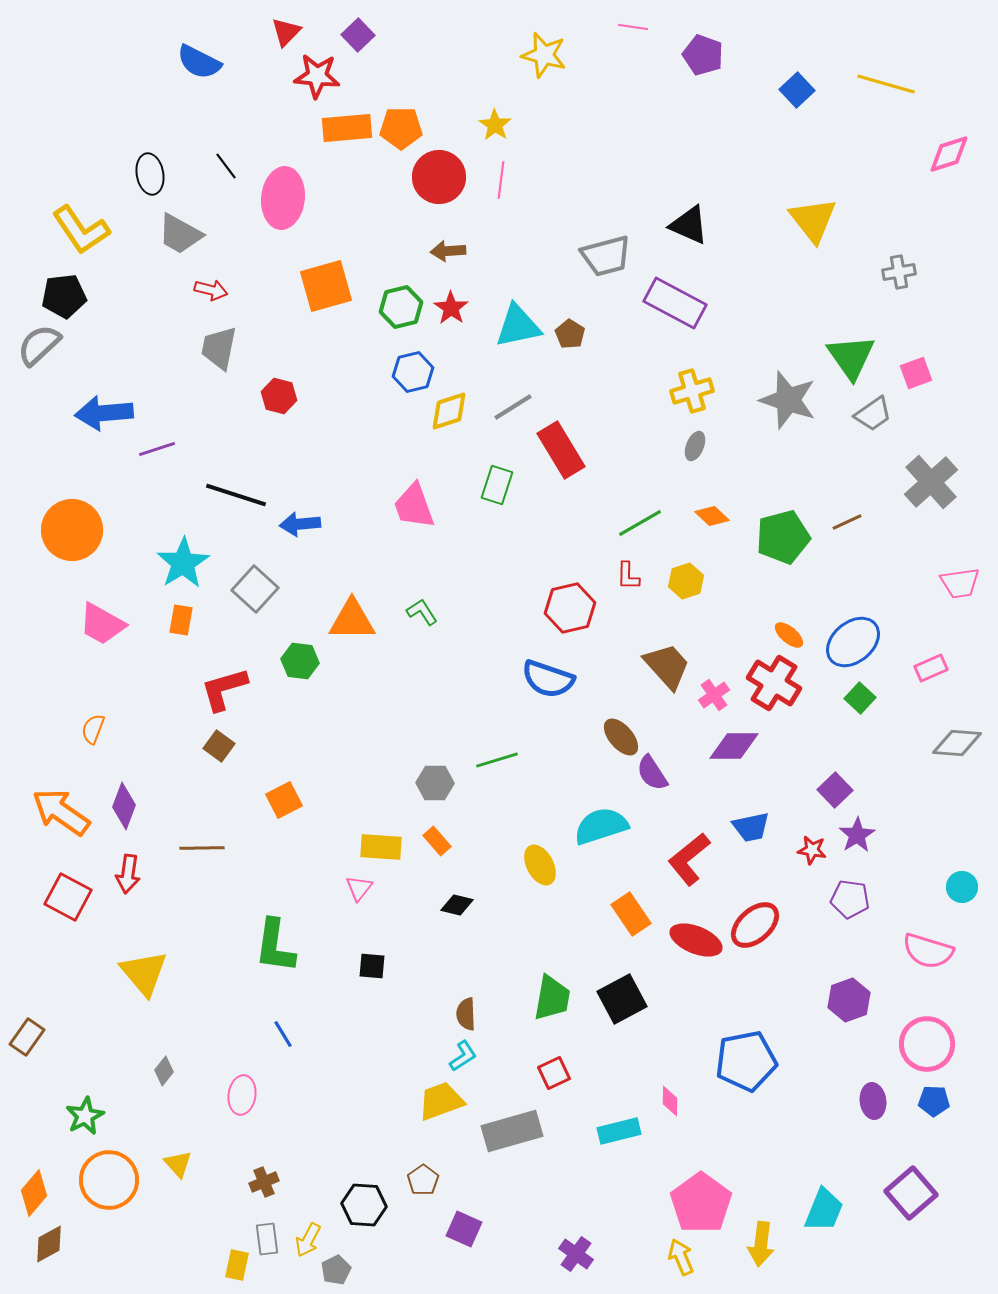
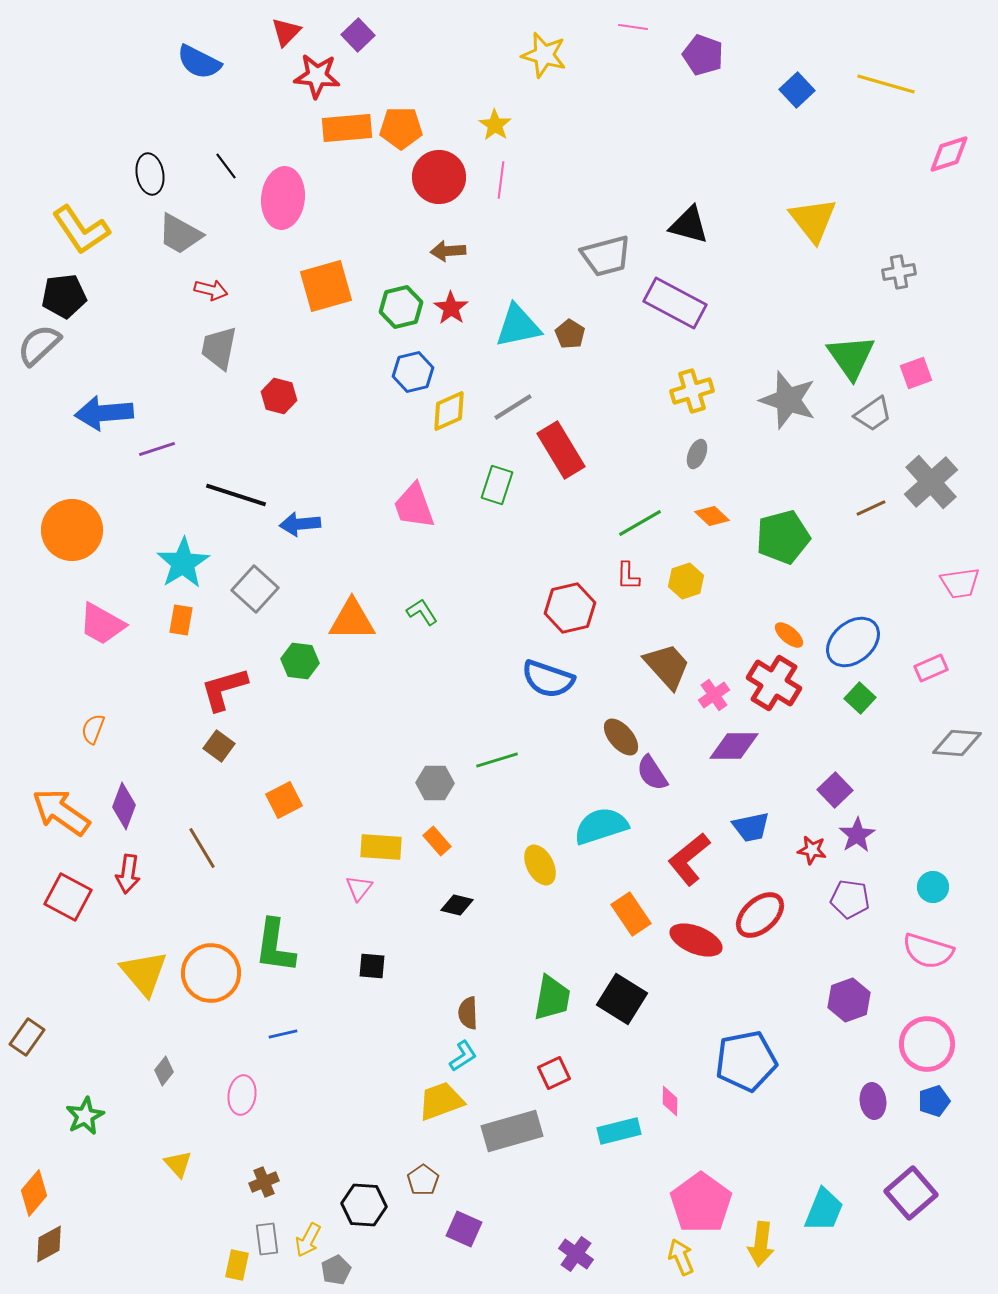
black triangle at (689, 225): rotated 9 degrees counterclockwise
yellow diamond at (449, 411): rotated 6 degrees counterclockwise
gray ellipse at (695, 446): moved 2 px right, 8 px down
brown line at (847, 522): moved 24 px right, 14 px up
brown line at (202, 848): rotated 60 degrees clockwise
cyan circle at (962, 887): moved 29 px left
red ellipse at (755, 925): moved 5 px right, 10 px up
black square at (622, 999): rotated 30 degrees counterclockwise
brown semicircle at (466, 1014): moved 2 px right, 1 px up
blue line at (283, 1034): rotated 72 degrees counterclockwise
blue pentagon at (934, 1101): rotated 20 degrees counterclockwise
orange circle at (109, 1180): moved 102 px right, 207 px up
